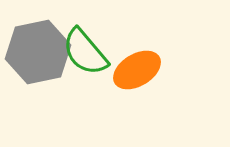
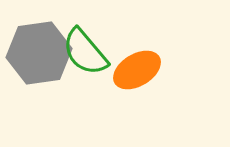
gray hexagon: moved 1 px right, 1 px down; rotated 4 degrees clockwise
